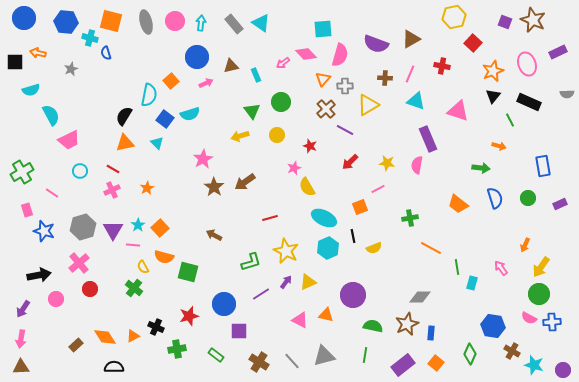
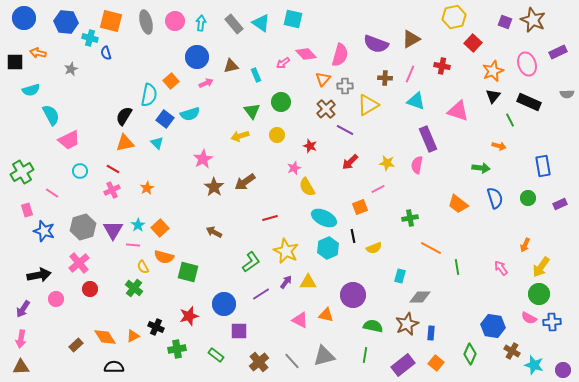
cyan square at (323, 29): moved 30 px left, 10 px up; rotated 18 degrees clockwise
brown arrow at (214, 235): moved 3 px up
green L-shape at (251, 262): rotated 20 degrees counterclockwise
yellow triangle at (308, 282): rotated 24 degrees clockwise
cyan rectangle at (472, 283): moved 72 px left, 7 px up
brown cross at (259, 362): rotated 18 degrees clockwise
